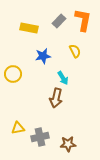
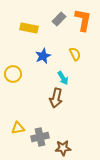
gray rectangle: moved 2 px up
yellow semicircle: moved 3 px down
blue star: rotated 14 degrees counterclockwise
brown star: moved 5 px left, 4 px down
